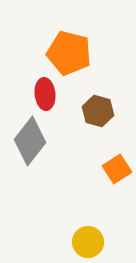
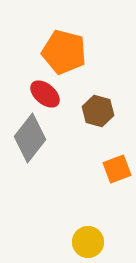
orange pentagon: moved 5 px left, 1 px up
red ellipse: rotated 44 degrees counterclockwise
gray diamond: moved 3 px up
orange square: rotated 12 degrees clockwise
